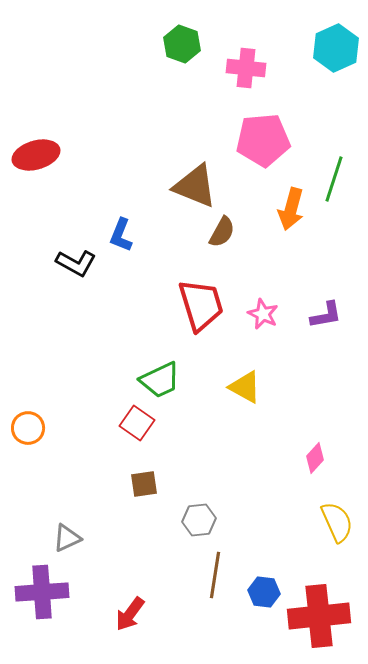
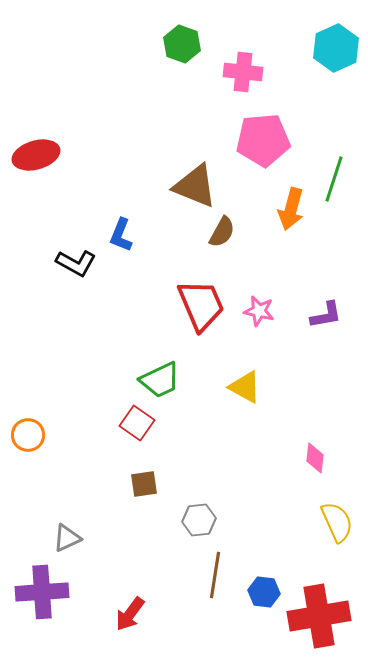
pink cross: moved 3 px left, 4 px down
red trapezoid: rotated 6 degrees counterclockwise
pink star: moved 4 px left, 3 px up; rotated 12 degrees counterclockwise
orange circle: moved 7 px down
pink diamond: rotated 36 degrees counterclockwise
red cross: rotated 4 degrees counterclockwise
